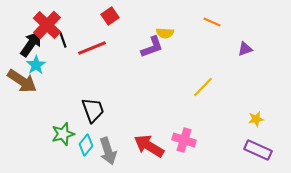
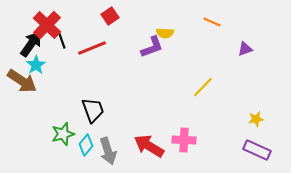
black line: moved 1 px left, 1 px down
pink cross: rotated 15 degrees counterclockwise
purple rectangle: moved 1 px left
